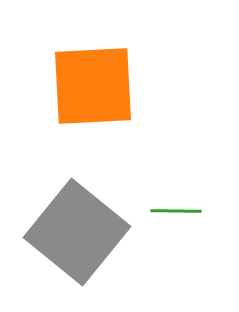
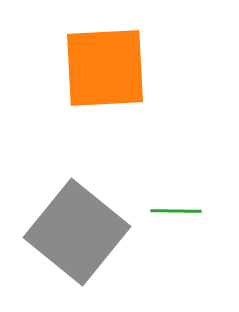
orange square: moved 12 px right, 18 px up
